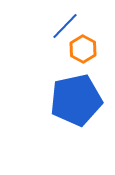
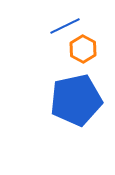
blue line: rotated 20 degrees clockwise
